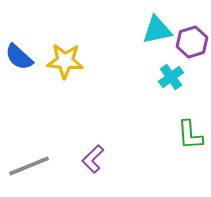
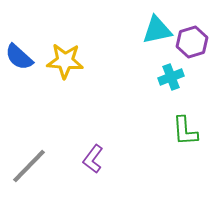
cyan cross: rotated 15 degrees clockwise
green L-shape: moved 5 px left, 4 px up
purple L-shape: rotated 8 degrees counterclockwise
gray line: rotated 24 degrees counterclockwise
